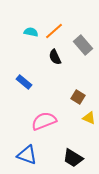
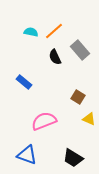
gray rectangle: moved 3 px left, 5 px down
yellow triangle: moved 1 px down
